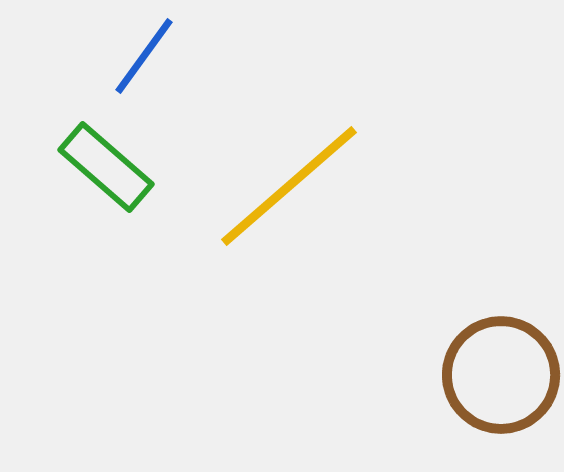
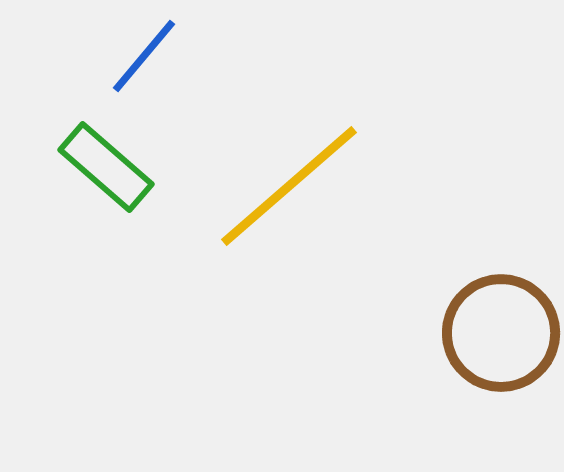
blue line: rotated 4 degrees clockwise
brown circle: moved 42 px up
